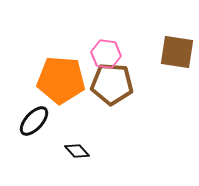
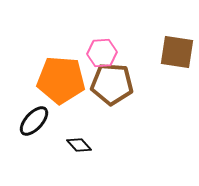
pink hexagon: moved 4 px left, 1 px up; rotated 12 degrees counterclockwise
black diamond: moved 2 px right, 6 px up
